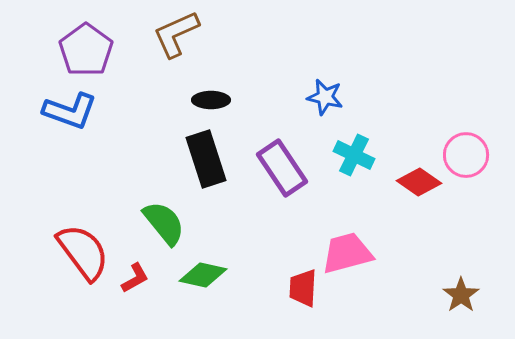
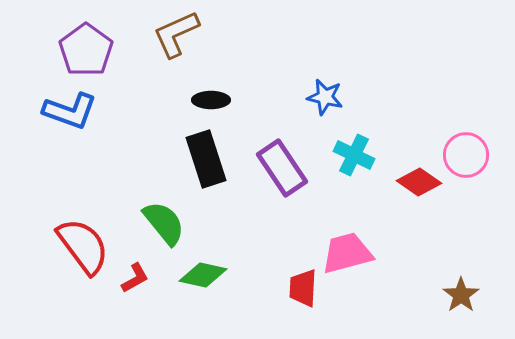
red semicircle: moved 6 px up
